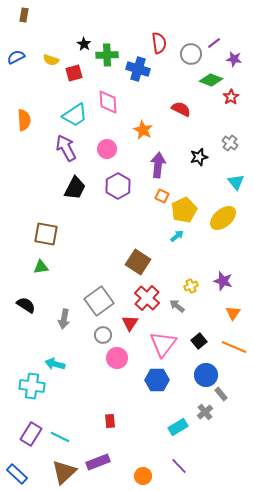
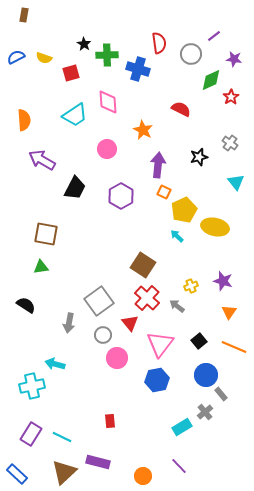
purple line at (214, 43): moved 7 px up
yellow semicircle at (51, 60): moved 7 px left, 2 px up
red square at (74, 73): moved 3 px left
green diamond at (211, 80): rotated 45 degrees counterclockwise
purple arrow at (66, 148): moved 24 px left, 12 px down; rotated 32 degrees counterclockwise
purple hexagon at (118, 186): moved 3 px right, 10 px down
orange square at (162, 196): moved 2 px right, 4 px up
yellow ellipse at (223, 218): moved 8 px left, 9 px down; rotated 52 degrees clockwise
cyan arrow at (177, 236): rotated 96 degrees counterclockwise
brown square at (138, 262): moved 5 px right, 3 px down
orange triangle at (233, 313): moved 4 px left, 1 px up
gray arrow at (64, 319): moved 5 px right, 4 px down
red triangle at (130, 323): rotated 12 degrees counterclockwise
pink triangle at (163, 344): moved 3 px left
blue hexagon at (157, 380): rotated 10 degrees counterclockwise
cyan cross at (32, 386): rotated 20 degrees counterclockwise
cyan rectangle at (178, 427): moved 4 px right
cyan line at (60, 437): moved 2 px right
purple rectangle at (98, 462): rotated 35 degrees clockwise
